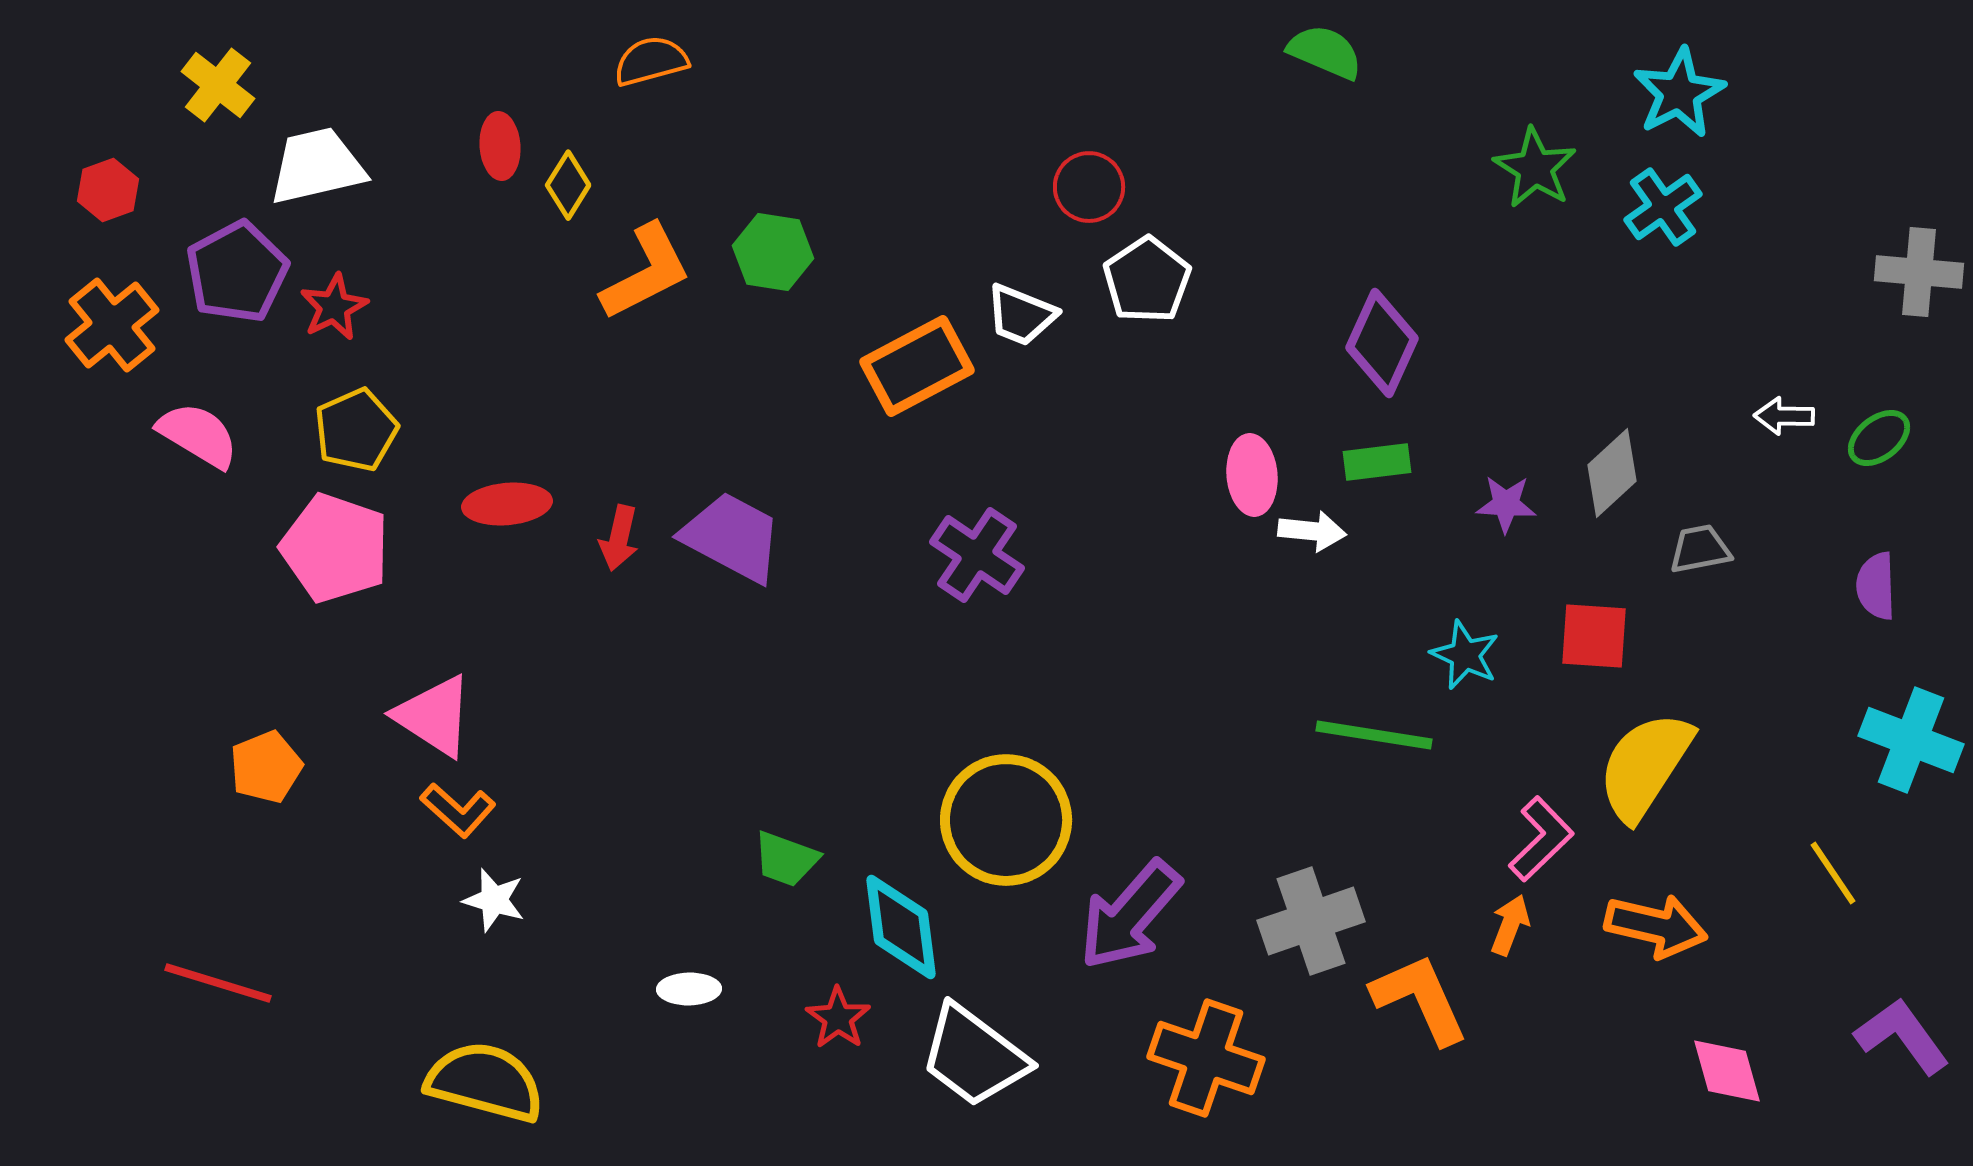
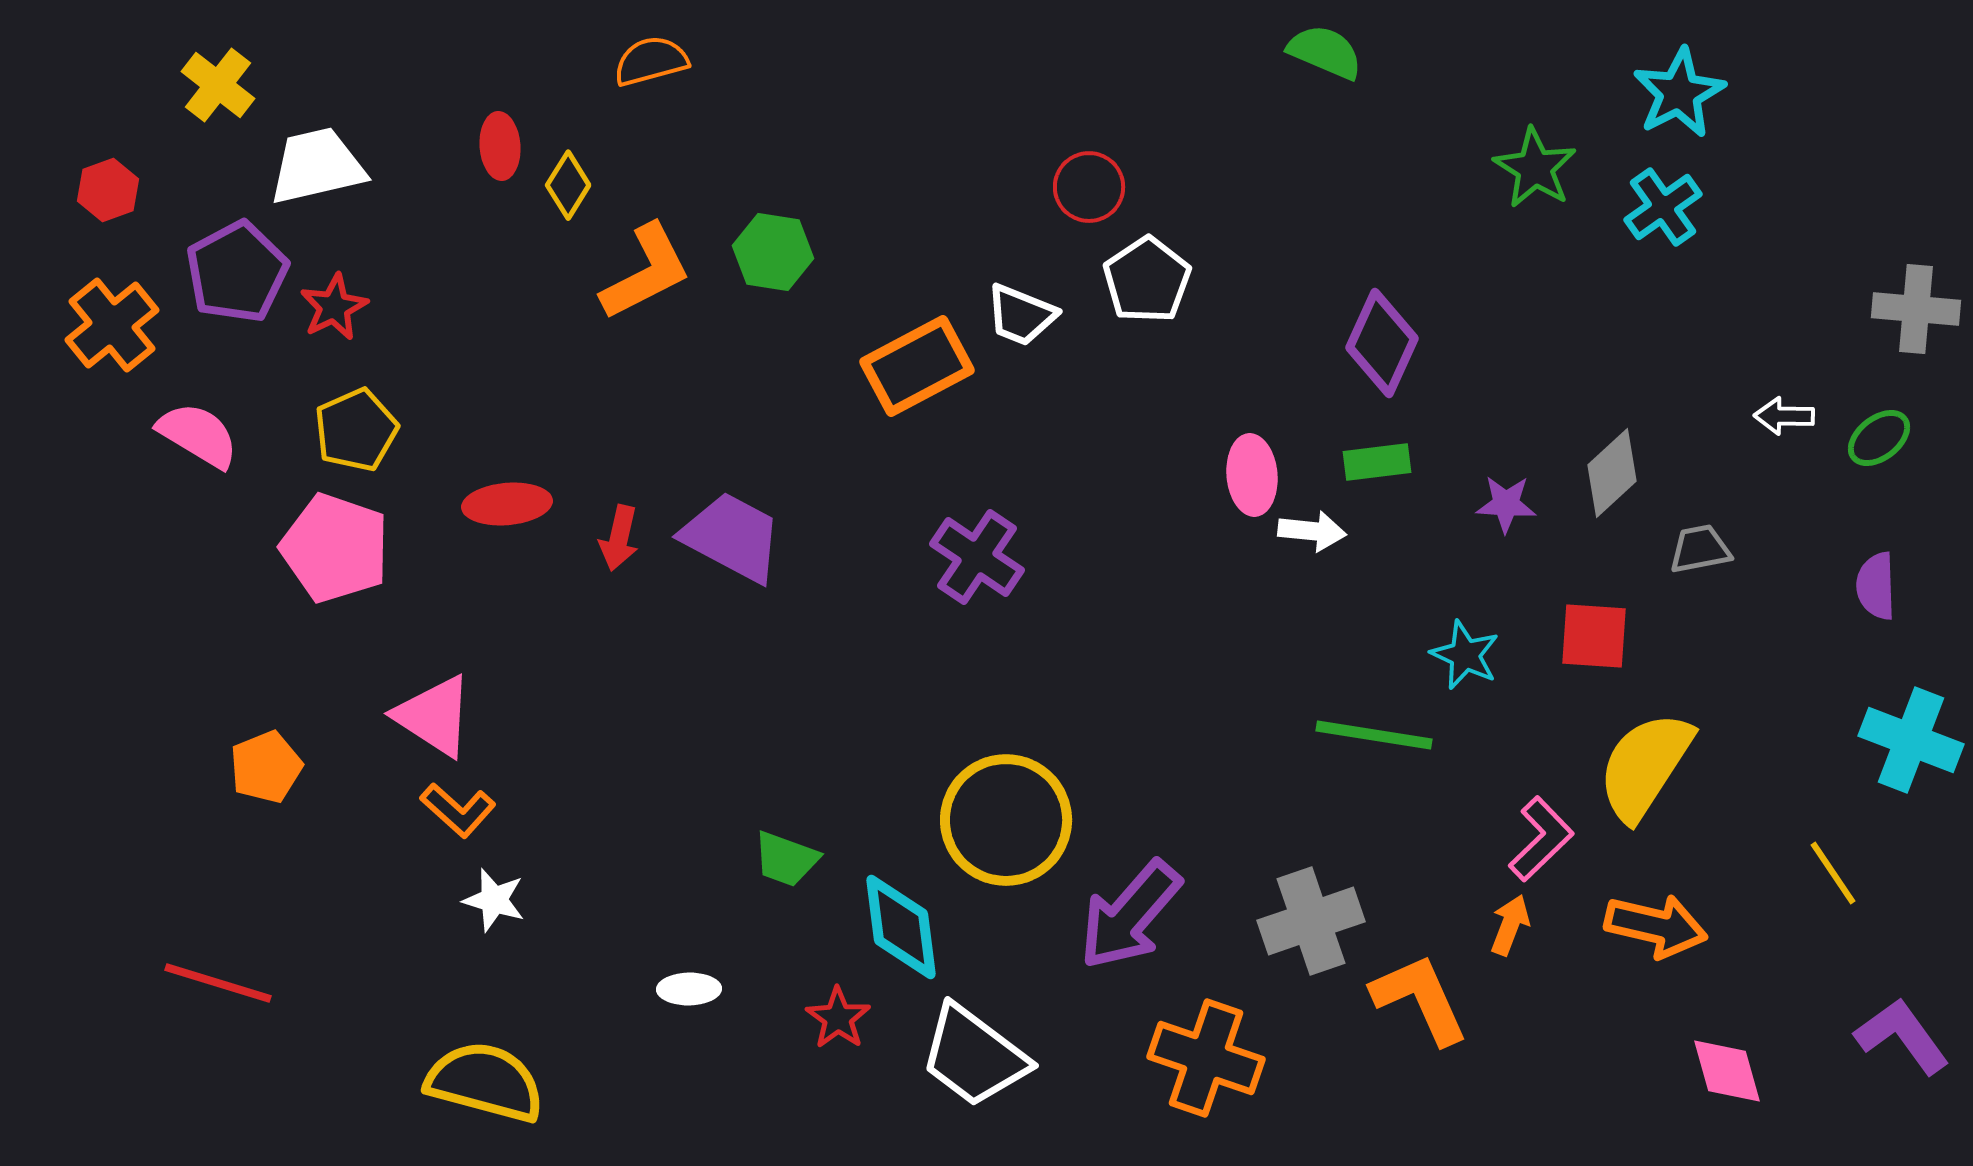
gray cross at (1919, 272): moved 3 px left, 37 px down
purple cross at (977, 555): moved 2 px down
